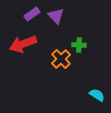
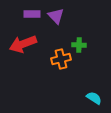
purple rectangle: rotated 35 degrees clockwise
orange cross: rotated 30 degrees clockwise
cyan semicircle: moved 3 px left, 3 px down
